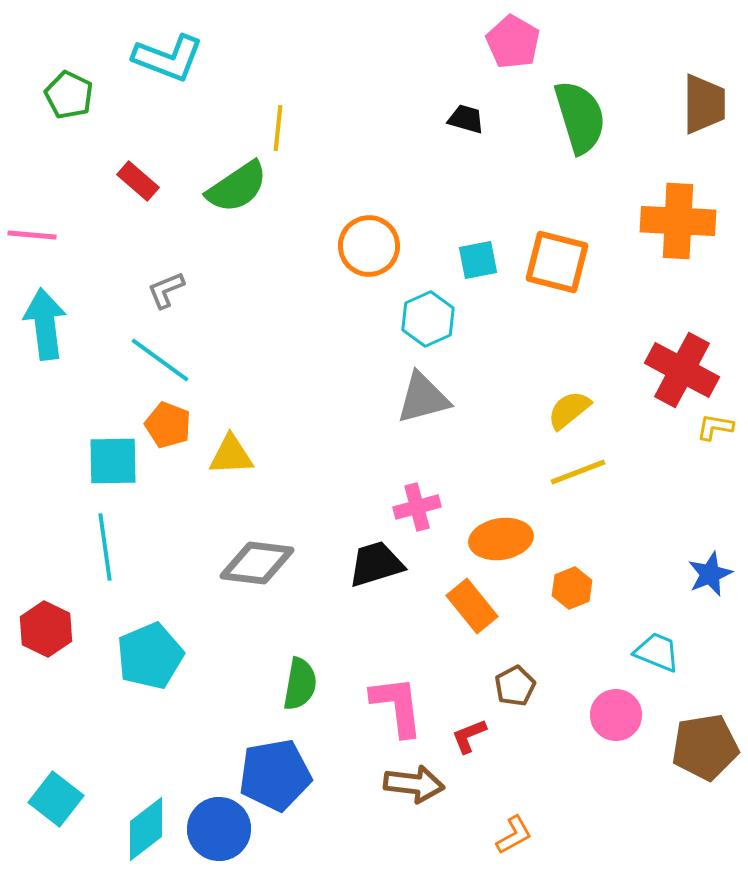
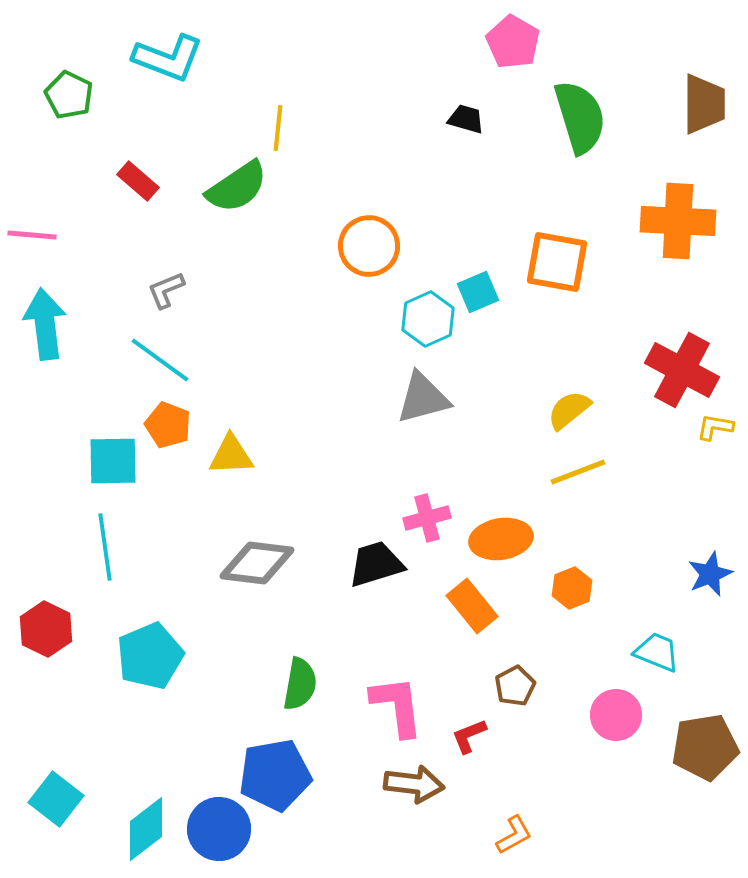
cyan square at (478, 260): moved 32 px down; rotated 12 degrees counterclockwise
orange square at (557, 262): rotated 4 degrees counterclockwise
pink cross at (417, 507): moved 10 px right, 11 px down
